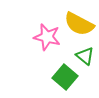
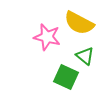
yellow semicircle: moved 1 px up
green square: moved 1 px right; rotated 15 degrees counterclockwise
